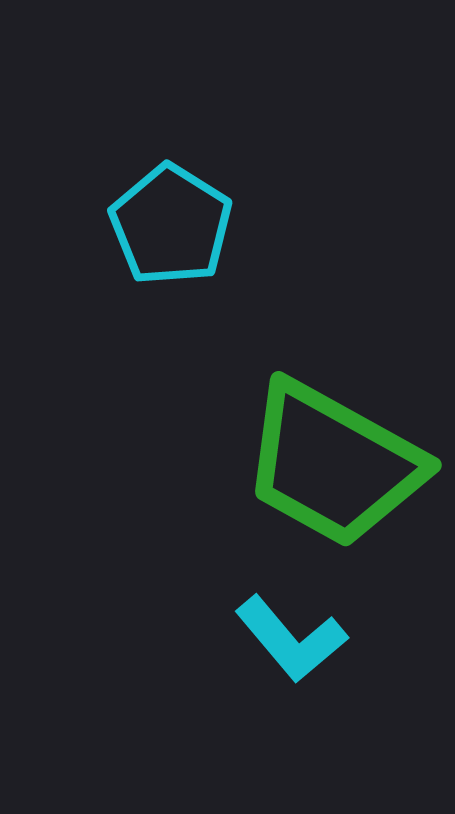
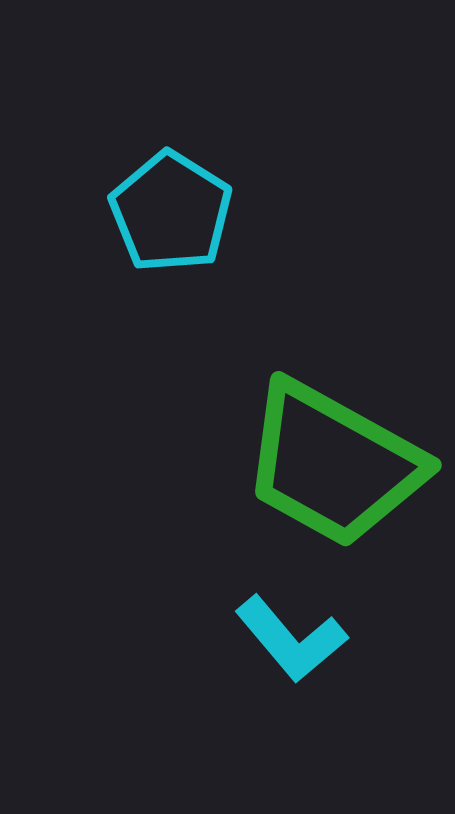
cyan pentagon: moved 13 px up
